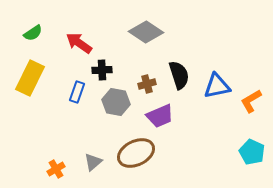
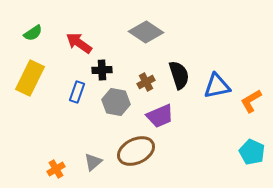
brown cross: moved 1 px left, 2 px up; rotated 12 degrees counterclockwise
brown ellipse: moved 2 px up
